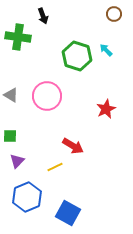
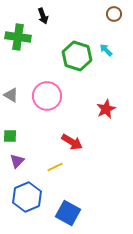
red arrow: moved 1 px left, 4 px up
